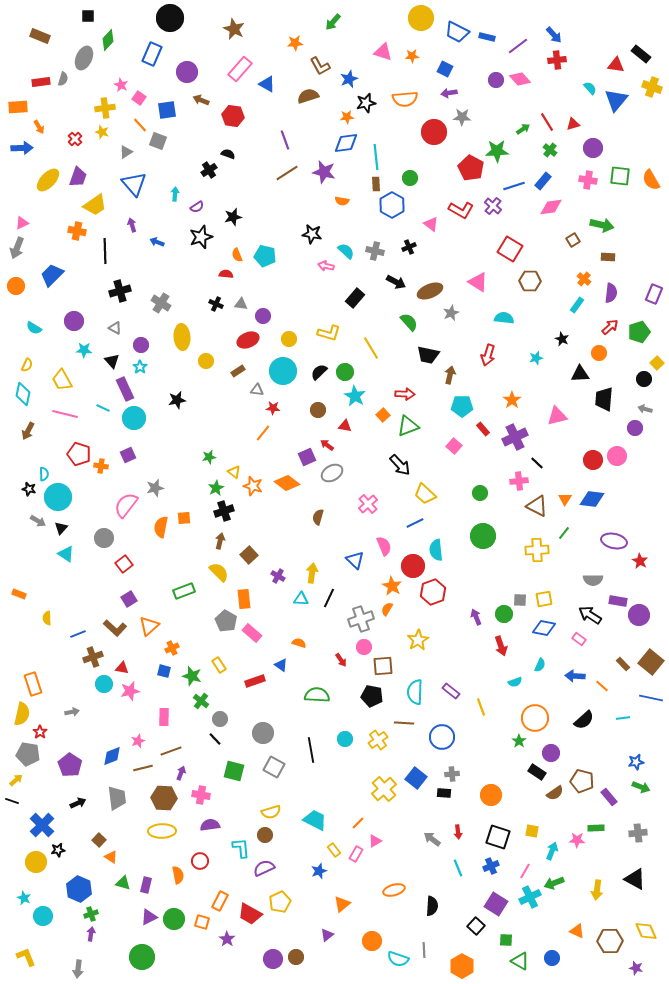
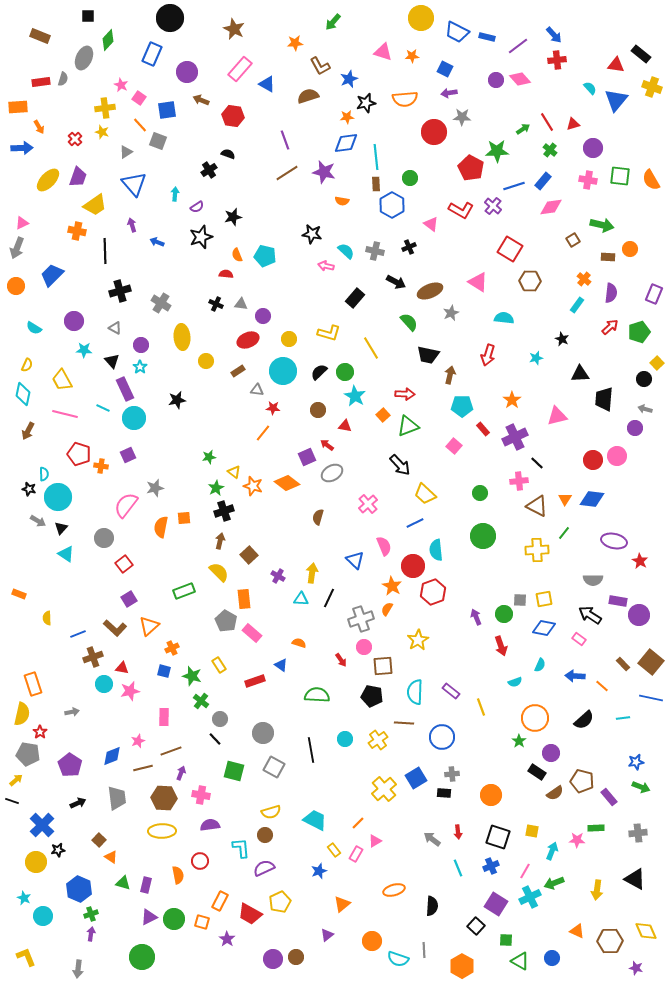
orange circle at (599, 353): moved 31 px right, 104 px up
blue square at (416, 778): rotated 20 degrees clockwise
